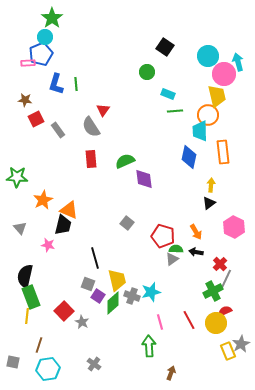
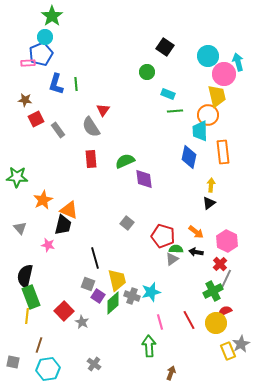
green star at (52, 18): moved 2 px up
pink hexagon at (234, 227): moved 7 px left, 14 px down
orange arrow at (196, 232): rotated 21 degrees counterclockwise
